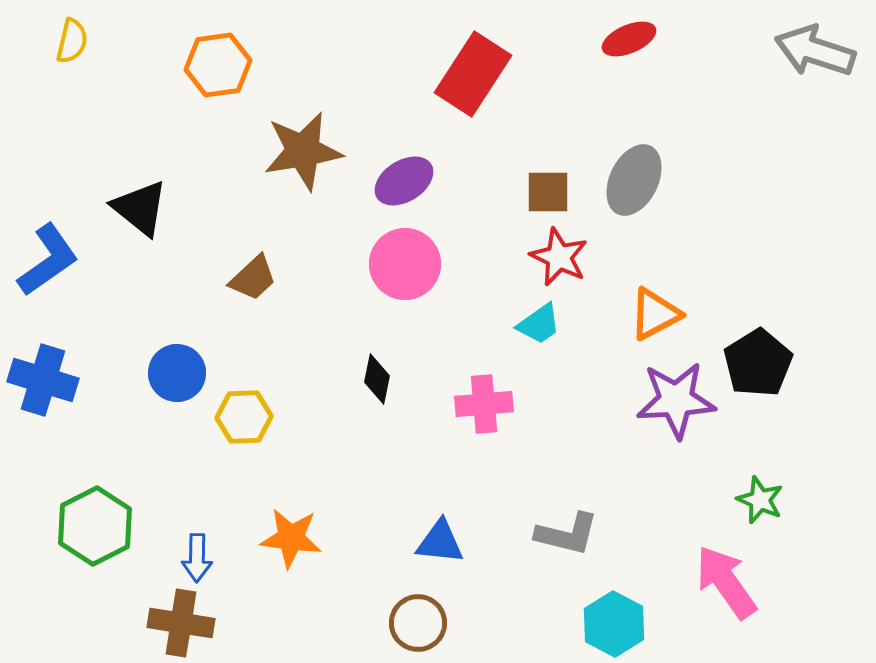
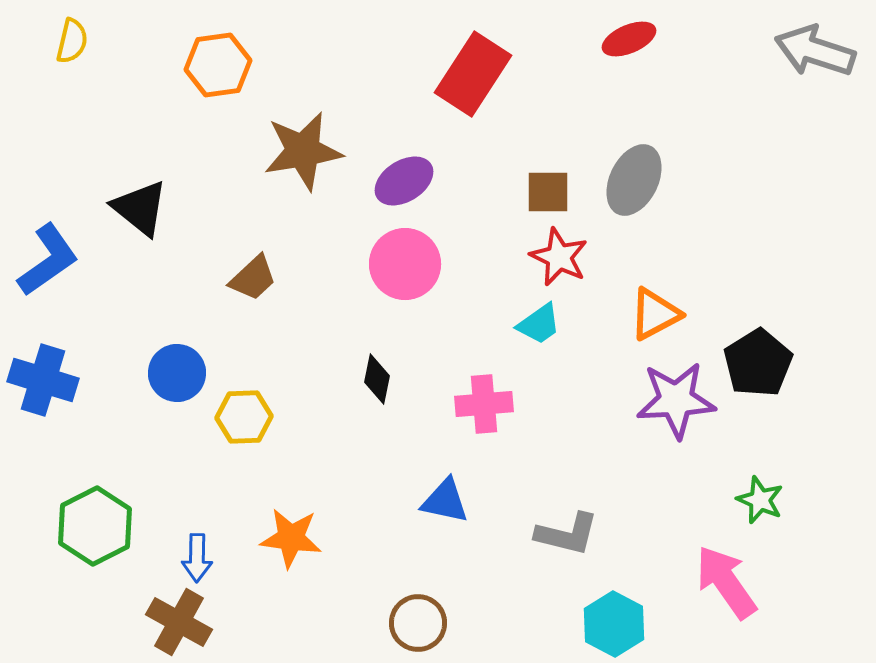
blue triangle: moved 5 px right, 41 px up; rotated 6 degrees clockwise
brown cross: moved 2 px left, 1 px up; rotated 20 degrees clockwise
